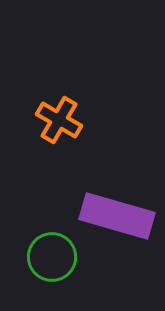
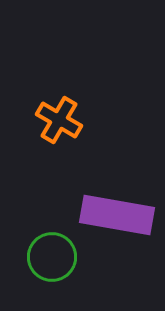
purple rectangle: moved 1 px up; rotated 6 degrees counterclockwise
